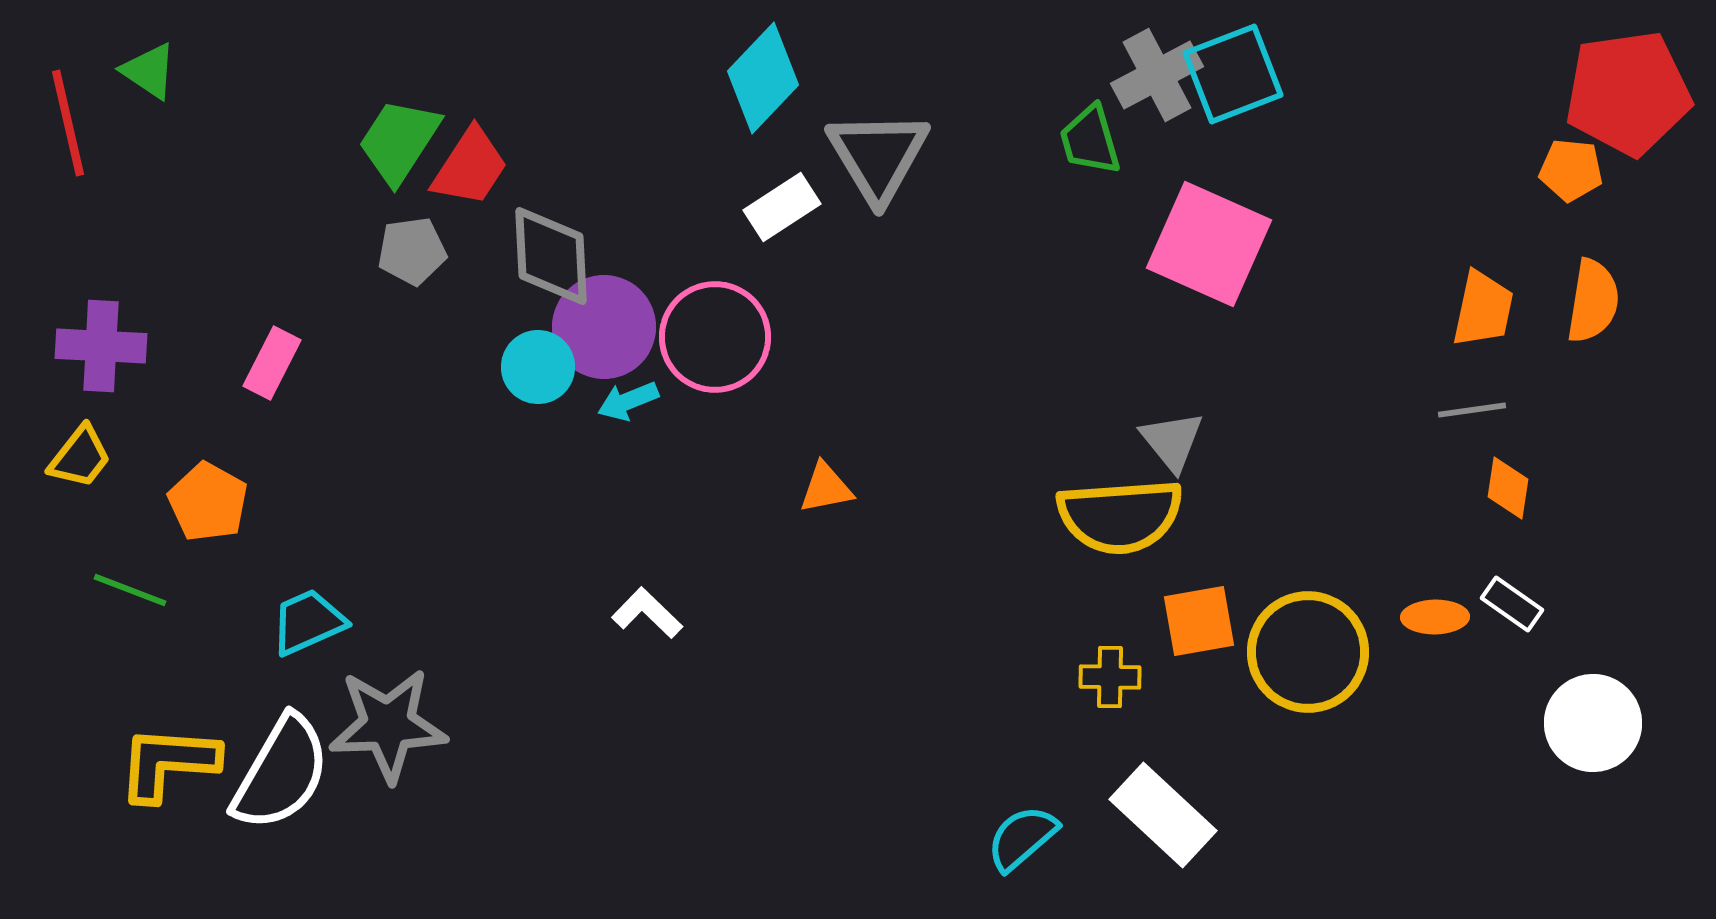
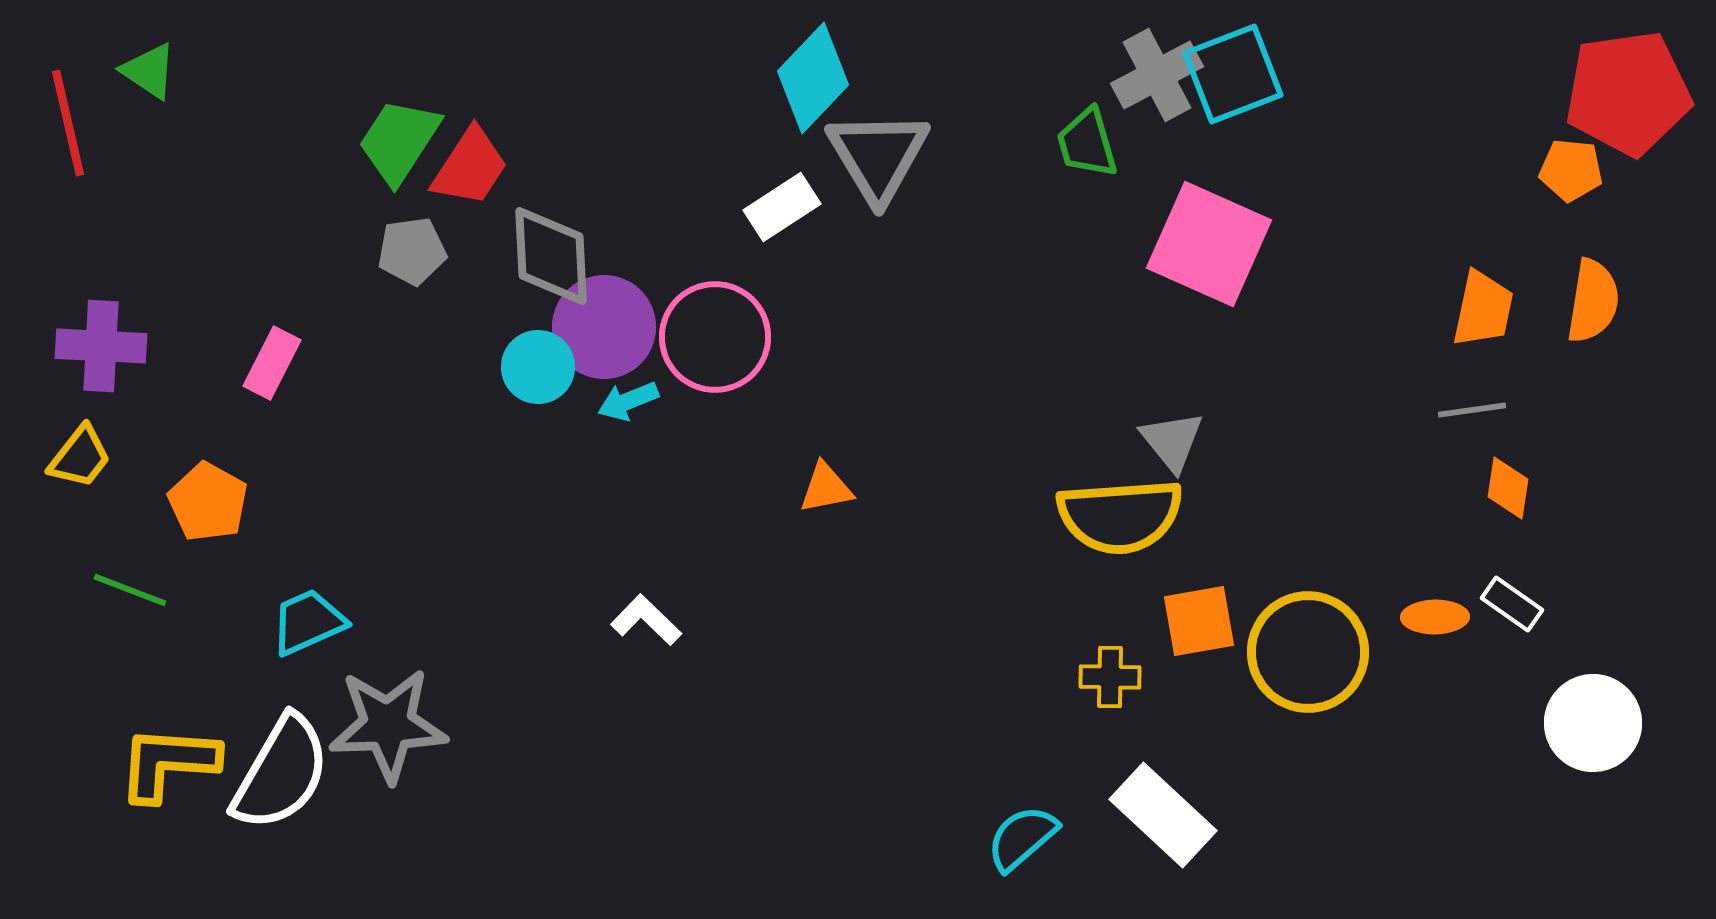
cyan diamond at (763, 78): moved 50 px right
green trapezoid at (1090, 140): moved 3 px left, 3 px down
white L-shape at (647, 613): moved 1 px left, 7 px down
